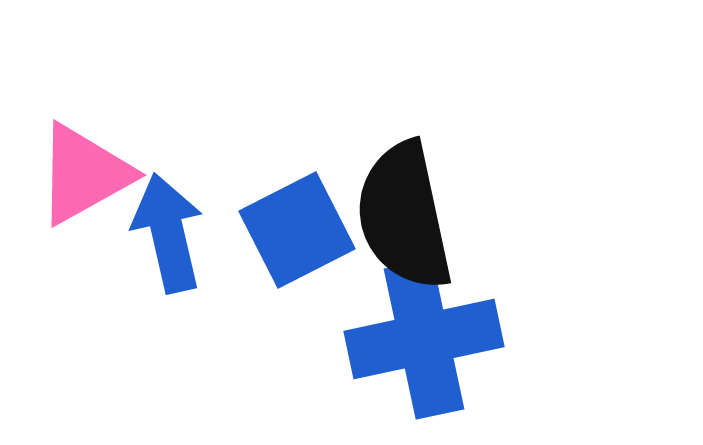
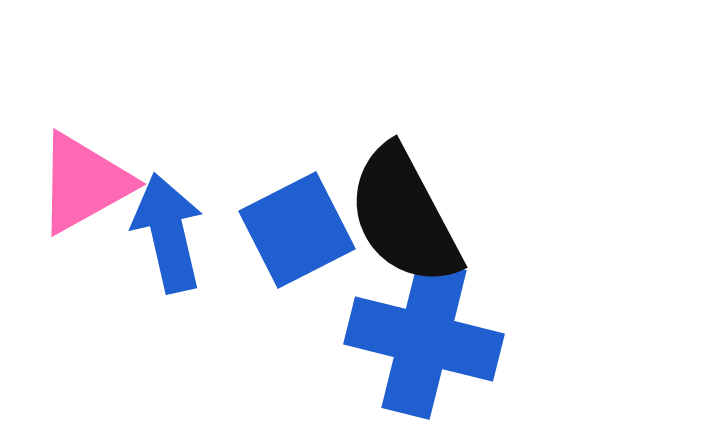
pink triangle: moved 9 px down
black semicircle: rotated 16 degrees counterclockwise
blue cross: rotated 26 degrees clockwise
